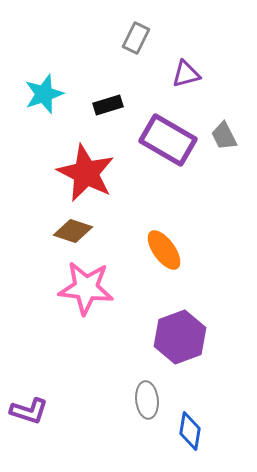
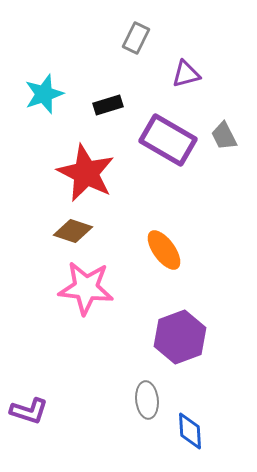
blue diamond: rotated 12 degrees counterclockwise
